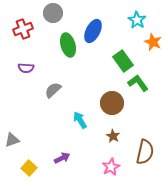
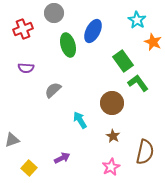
gray circle: moved 1 px right
